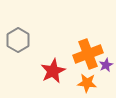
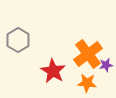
orange cross: rotated 16 degrees counterclockwise
purple star: rotated 16 degrees clockwise
red star: rotated 15 degrees counterclockwise
